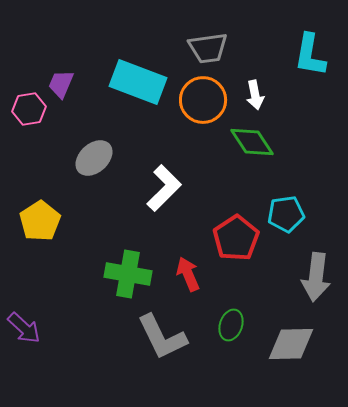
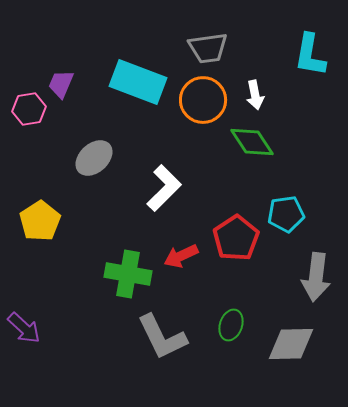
red arrow: moved 7 px left, 18 px up; rotated 92 degrees counterclockwise
